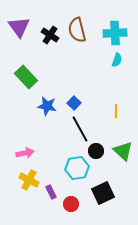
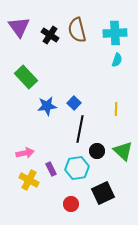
blue star: rotated 18 degrees counterclockwise
yellow line: moved 2 px up
black line: rotated 40 degrees clockwise
black circle: moved 1 px right
purple rectangle: moved 23 px up
